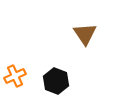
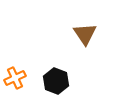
orange cross: moved 2 px down
